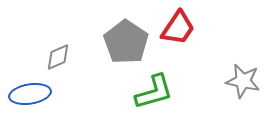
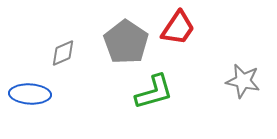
gray diamond: moved 5 px right, 4 px up
blue ellipse: rotated 12 degrees clockwise
